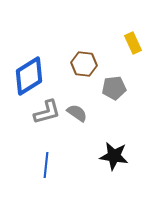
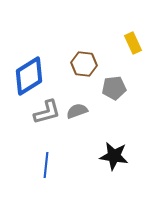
gray semicircle: moved 2 px up; rotated 55 degrees counterclockwise
